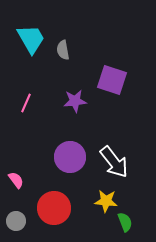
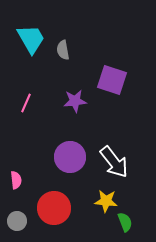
pink semicircle: rotated 30 degrees clockwise
gray circle: moved 1 px right
